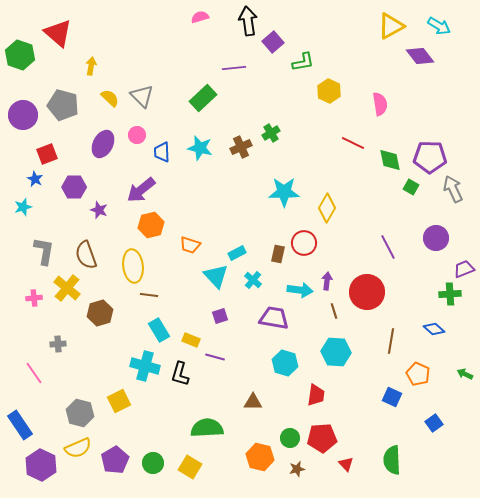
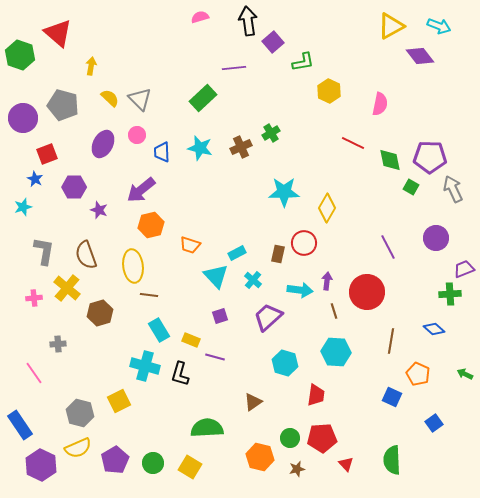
cyan arrow at (439, 26): rotated 10 degrees counterclockwise
gray triangle at (142, 96): moved 2 px left, 3 px down
pink semicircle at (380, 104): rotated 20 degrees clockwise
purple circle at (23, 115): moved 3 px down
purple trapezoid at (274, 318): moved 6 px left, 1 px up; rotated 52 degrees counterclockwise
brown triangle at (253, 402): rotated 36 degrees counterclockwise
